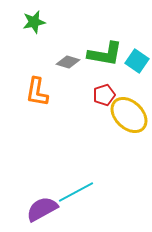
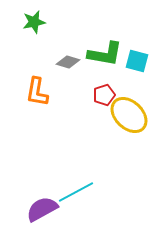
cyan square: rotated 20 degrees counterclockwise
